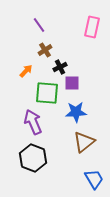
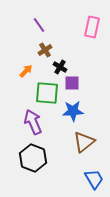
black cross: rotated 32 degrees counterclockwise
blue star: moved 3 px left, 1 px up
